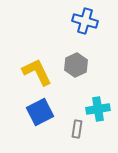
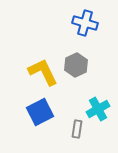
blue cross: moved 2 px down
yellow L-shape: moved 6 px right
cyan cross: rotated 20 degrees counterclockwise
